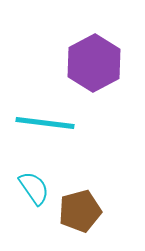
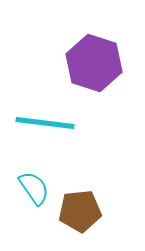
purple hexagon: rotated 14 degrees counterclockwise
brown pentagon: rotated 9 degrees clockwise
